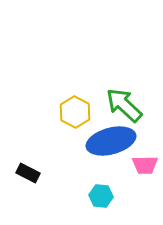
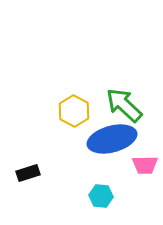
yellow hexagon: moved 1 px left, 1 px up
blue ellipse: moved 1 px right, 2 px up
black rectangle: rotated 45 degrees counterclockwise
